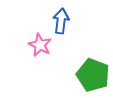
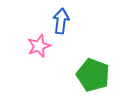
pink star: moved 1 px left, 1 px down; rotated 25 degrees clockwise
